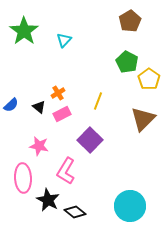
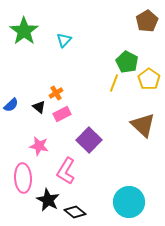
brown pentagon: moved 17 px right
orange cross: moved 2 px left
yellow line: moved 16 px right, 18 px up
brown triangle: moved 6 px down; rotated 32 degrees counterclockwise
purple square: moved 1 px left
cyan circle: moved 1 px left, 4 px up
